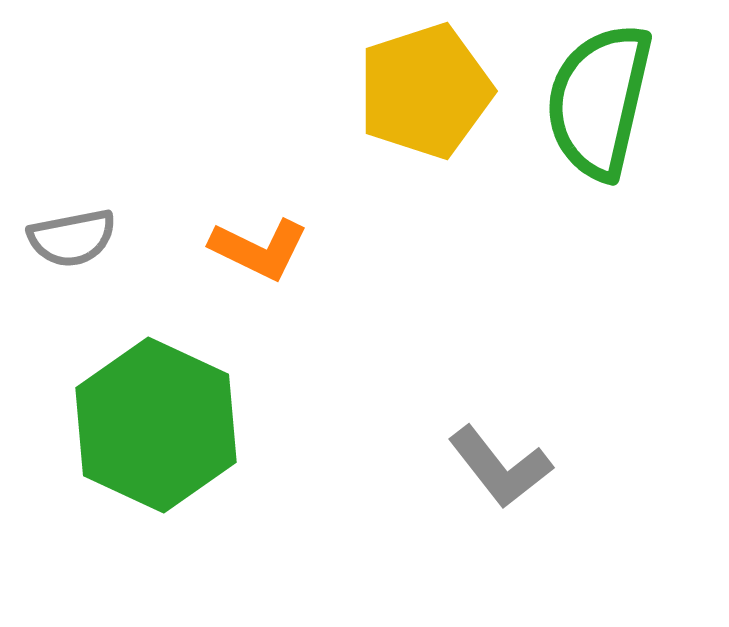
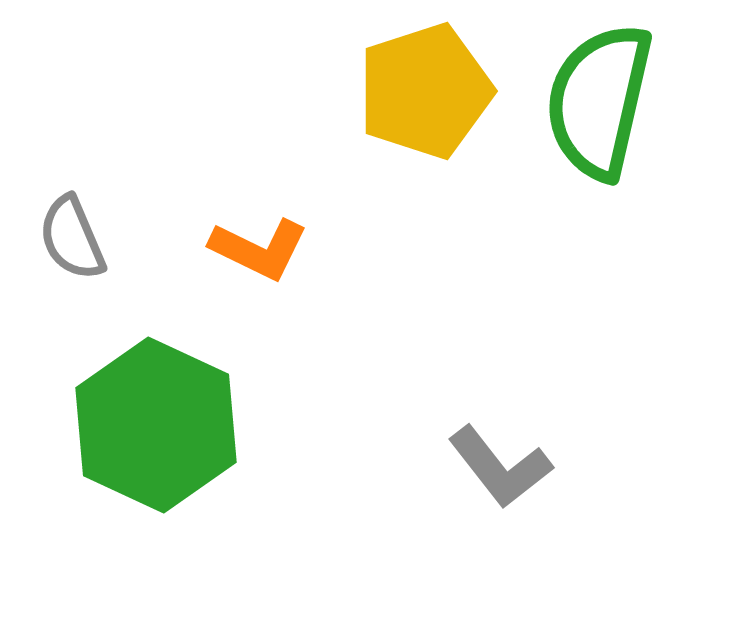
gray semicircle: rotated 78 degrees clockwise
